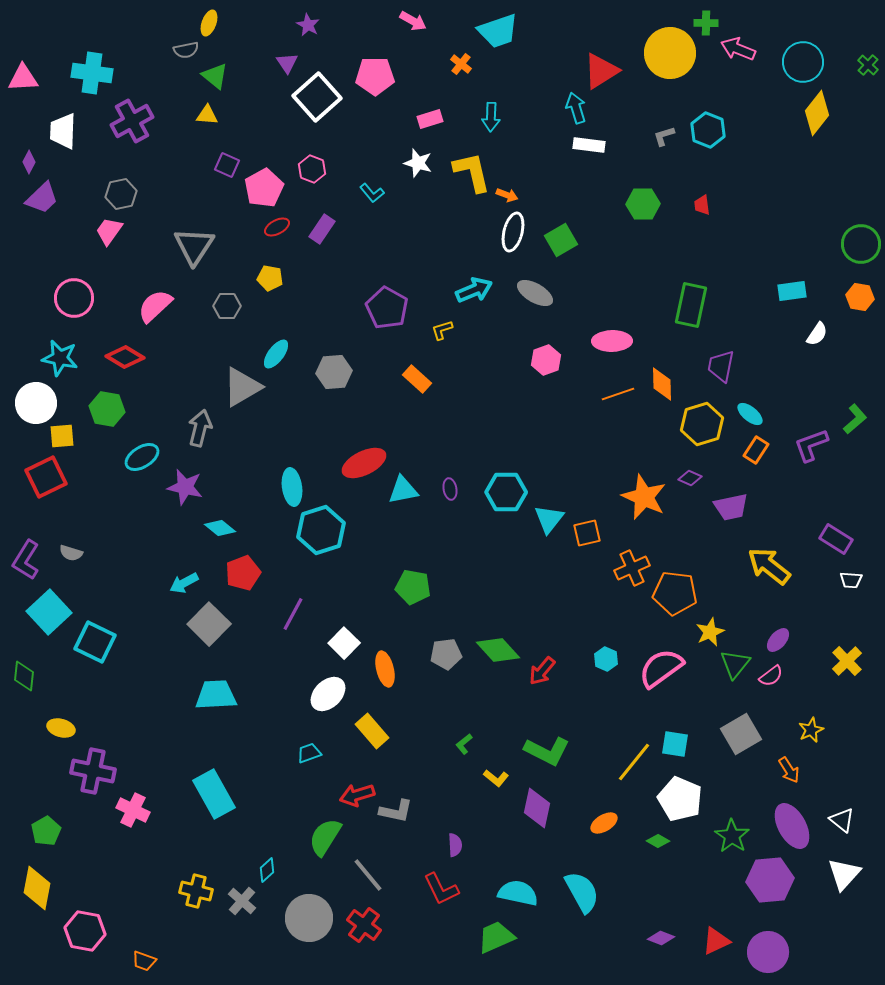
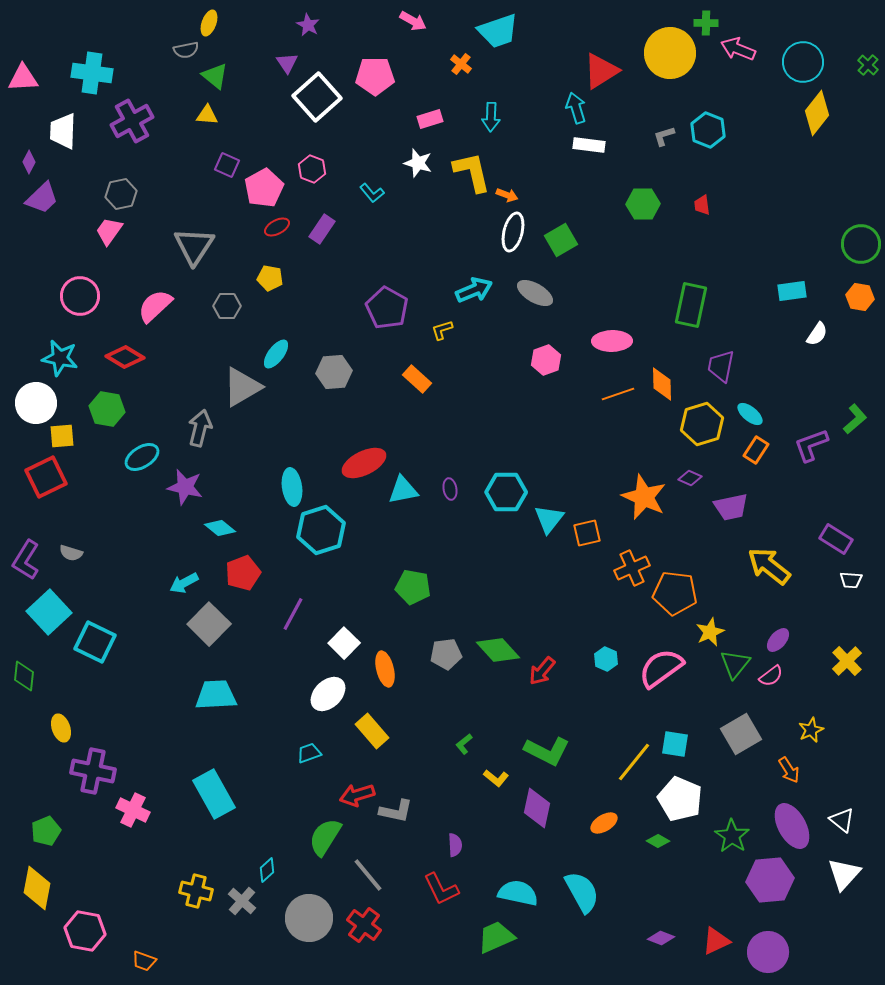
pink circle at (74, 298): moved 6 px right, 2 px up
yellow ellipse at (61, 728): rotated 56 degrees clockwise
green pentagon at (46, 831): rotated 8 degrees clockwise
